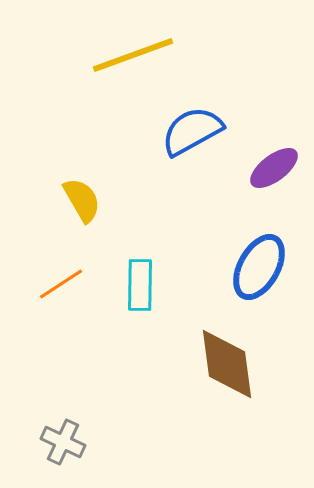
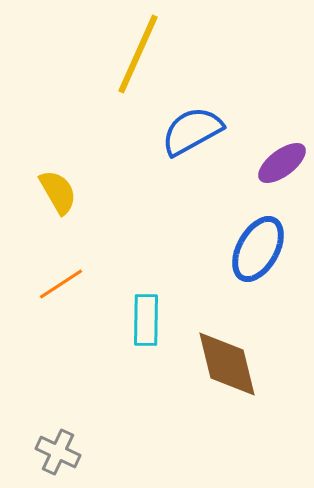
yellow line: moved 5 px right, 1 px up; rotated 46 degrees counterclockwise
purple ellipse: moved 8 px right, 5 px up
yellow semicircle: moved 24 px left, 8 px up
blue ellipse: moved 1 px left, 18 px up
cyan rectangle: moved 6 px right, 35 px down
brown diamond: rotated 6 degrees counterclockwise
gray cross: moved 5 px left, 10 px down
